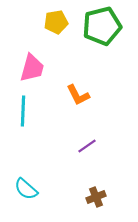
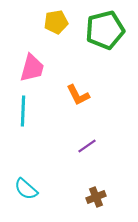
green pentagon: moved 3 px right, 4 px down
